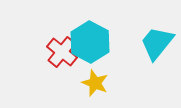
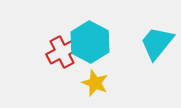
red cross: rotated 24 degrees clockwise
